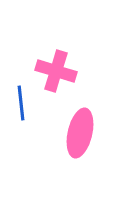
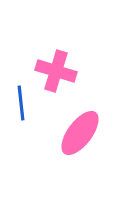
pink ellipse: rotated 24 degrees clockwise
